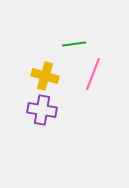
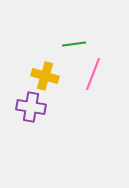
purple cross: moved 11 px left, 3 px up
